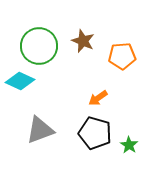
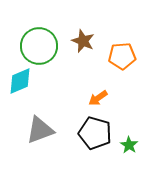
cyan diamond: rotated 48 degrees counterclockwise
